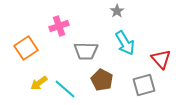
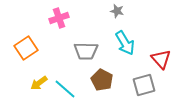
gray star: rotated 24 degrees counterclockwise
pink cross: moved 8 px up
